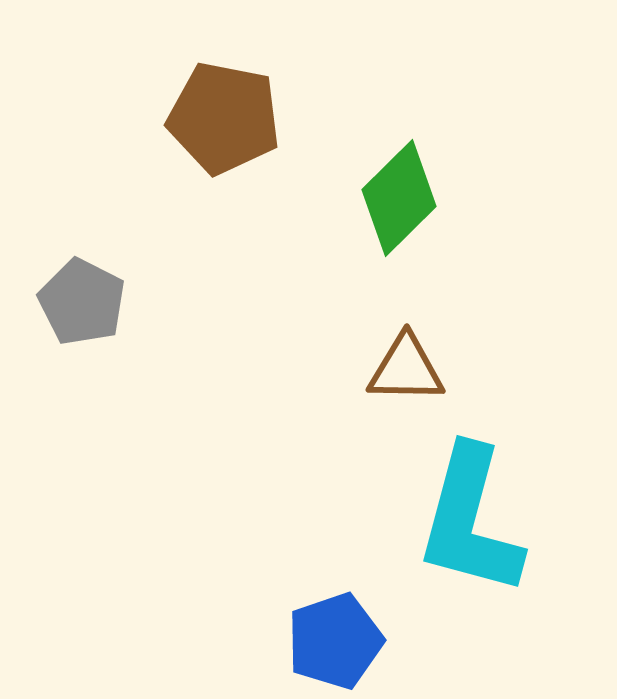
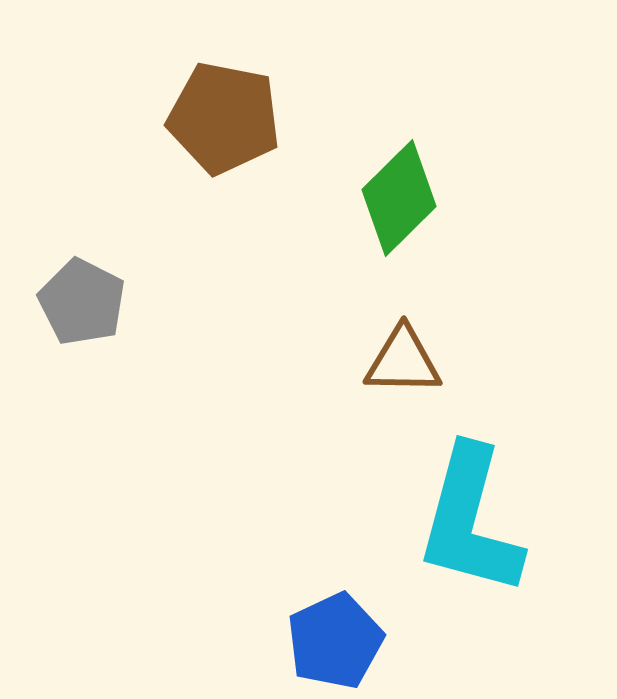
brown triangle: moved 3 px left, 8 px up
blue pentagon: rotated 6 degrees counterclockwise
